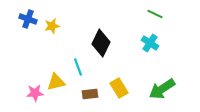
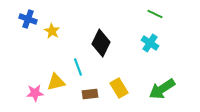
yellow star: moved 5 px down; rotated 28 degrees counterclockwise
